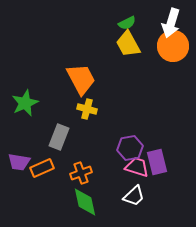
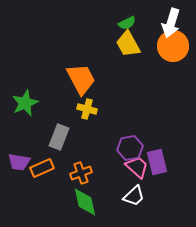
pink trapezoid: rotated 25 degrees clockwise
